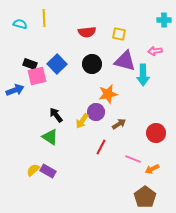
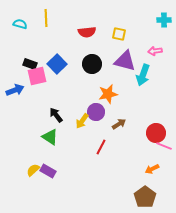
yellow line: moved 2 px right
cyan arrow: rotated 20 degrees clockwise
pink line: moved 31 px right, 13 px up
